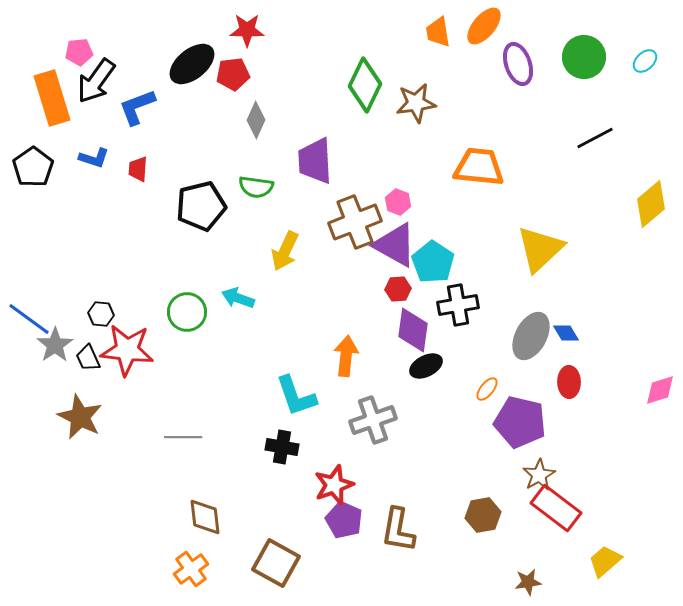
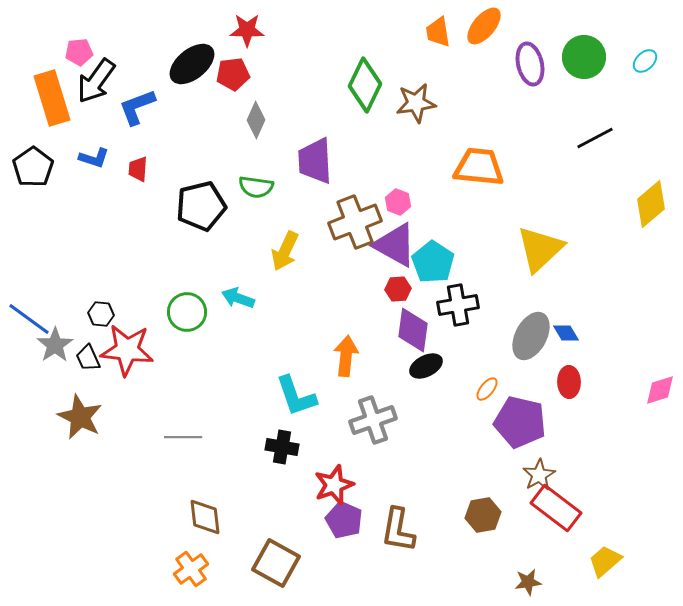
purple ellipse at (518, 64): moved 12 px right; rotated 6 degrees clockwise
